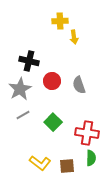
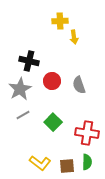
green semicircle: moved 4 px left, 4 px down
